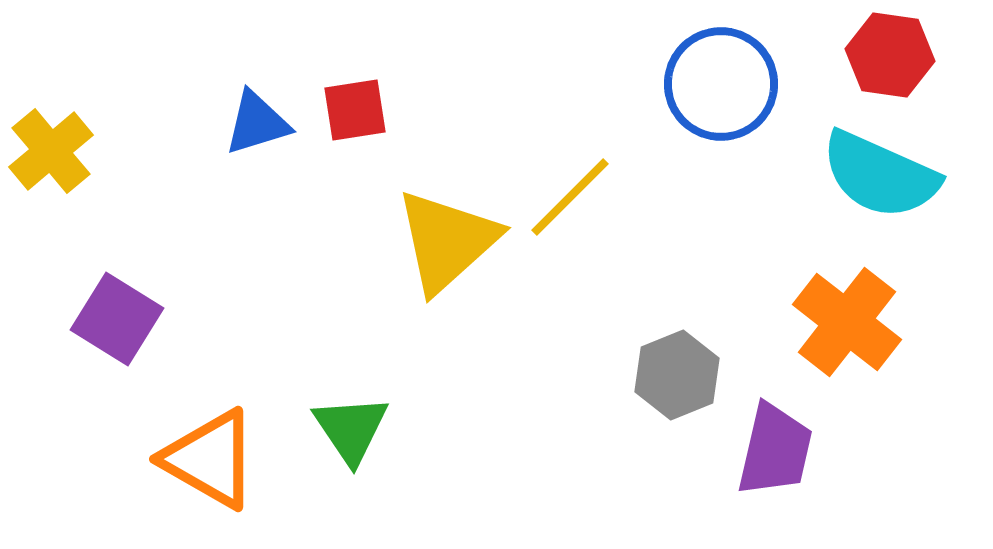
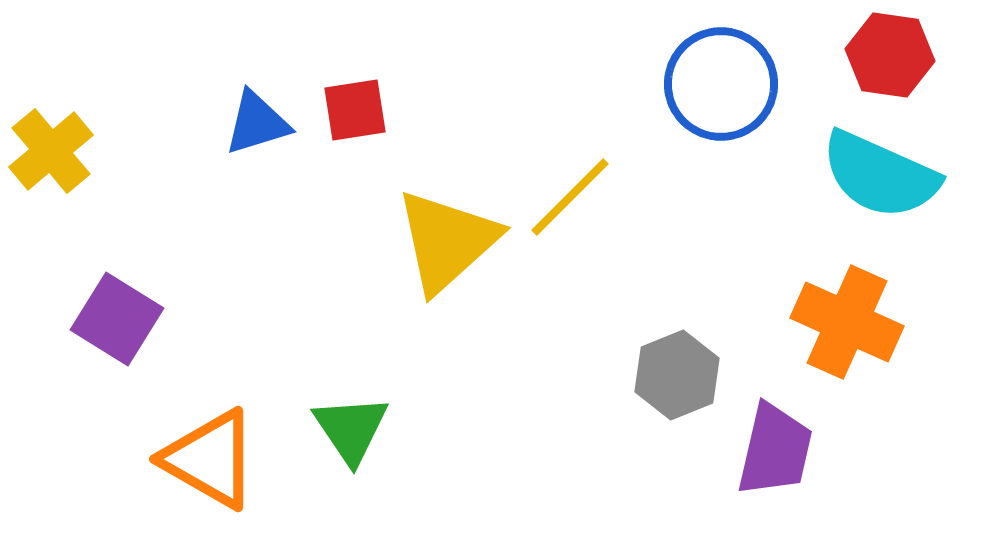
orange cross: rotated 14 degrees counterclockwise
